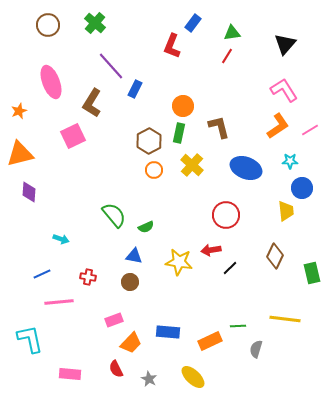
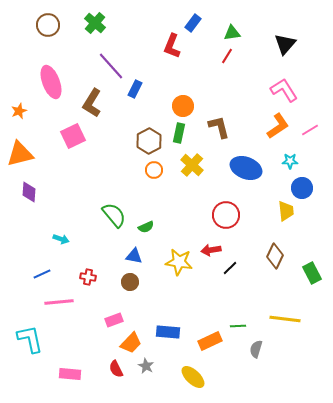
green rectangle at (312, 273): rotated 15 degrees counterclockwise
gray star at (149, 379): moved 3 px left, 13 px up
